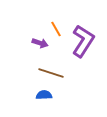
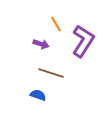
orange line: moved 5 px up
purple arrow: moved 1 px right, 1 px down
blue semicircle: moved 6 px left; rotated 21 degrees clockwise
